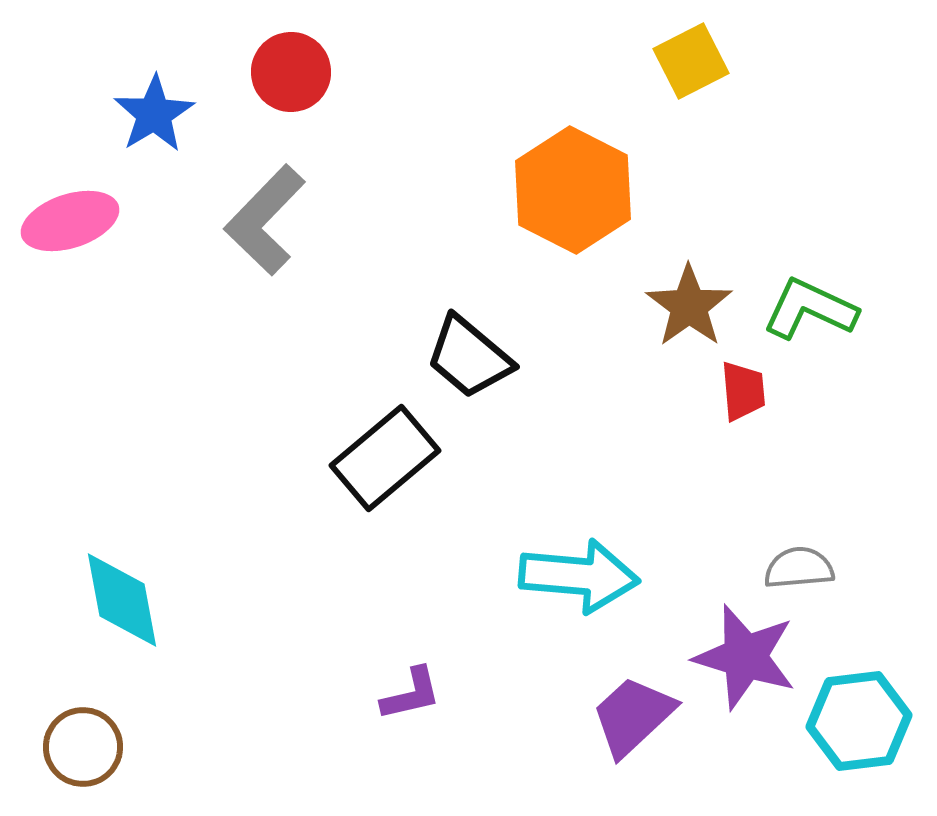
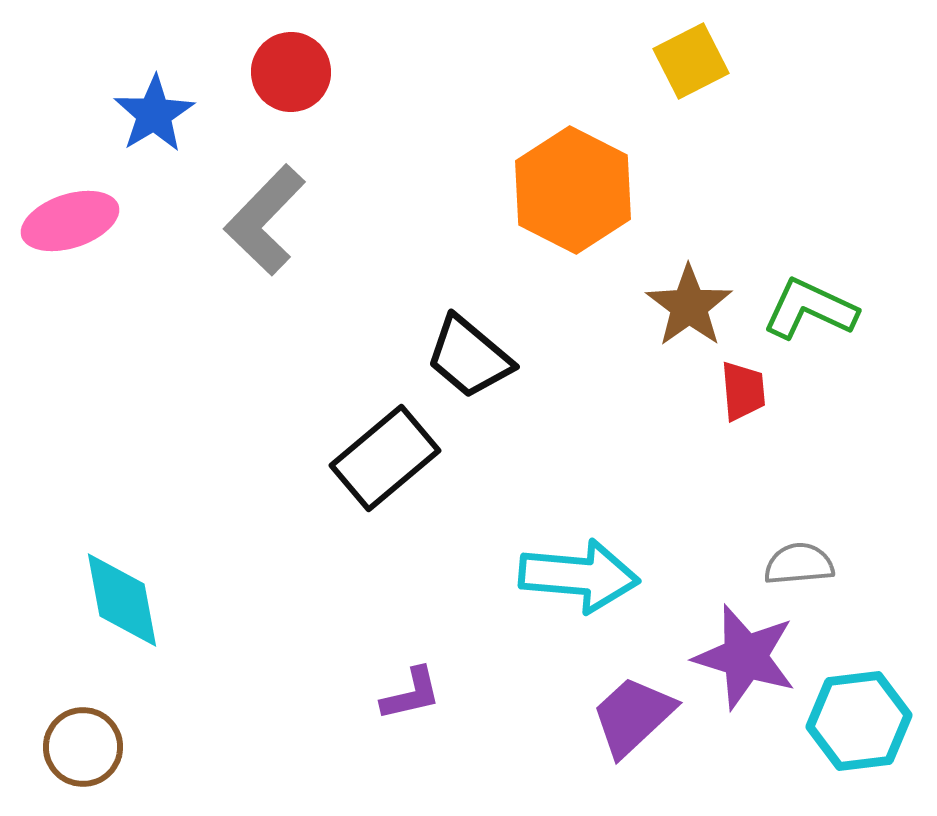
gray semicircle: moved 4 px up
